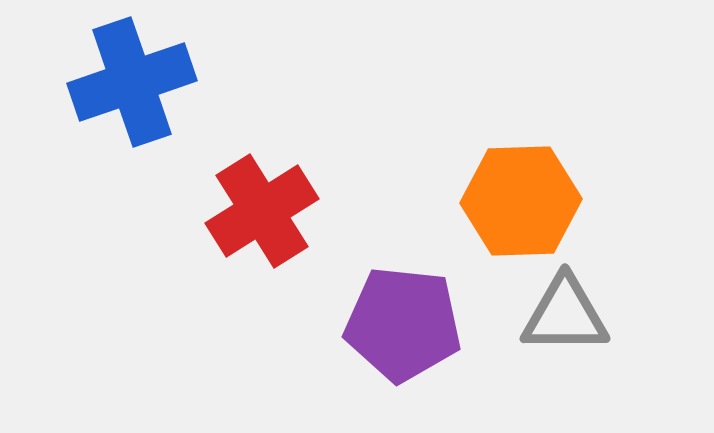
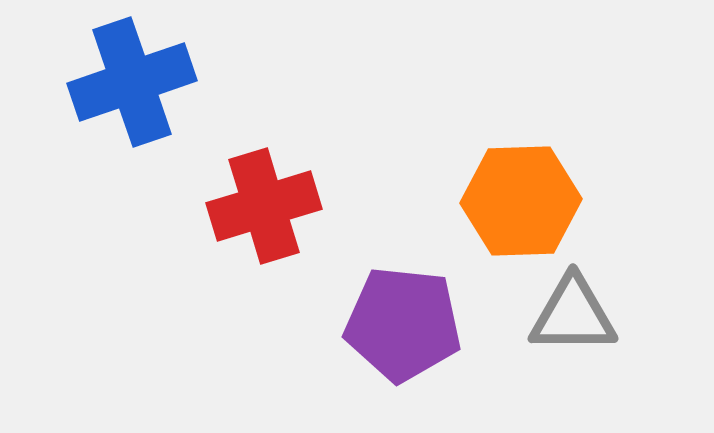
red cross: moved 2 px right, 5 px up; rotated 15 degrees clockwise
gray triangle: moved 8 px right
